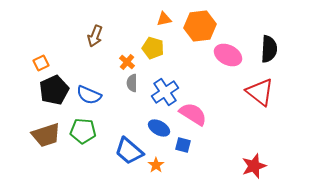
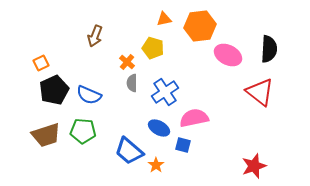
pink semicircle: moved 1 px right, 4 px down; rotated 44 degrees counterclockwise
